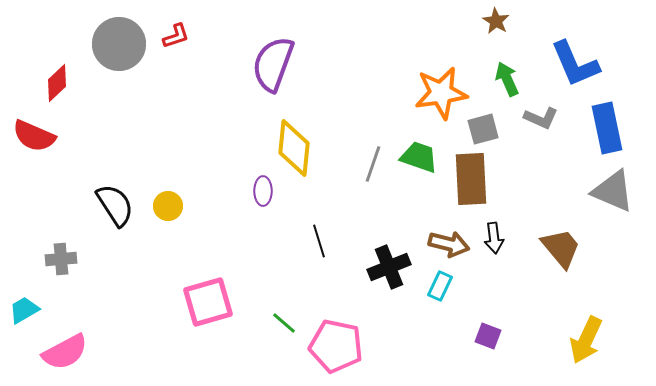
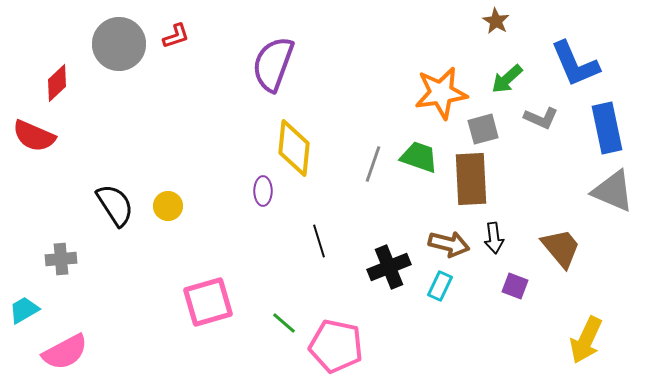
green arrow: rotated 108 degrees counterclockwise
purple square: moved 27 px right, 50 px up
